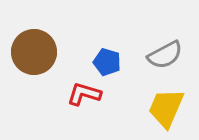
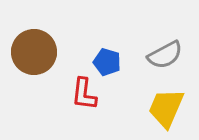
red L-shape: rotated 100 degrees counterclockwise
